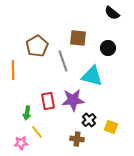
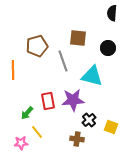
black semicircle: rotated 56 degrees clockwise
brown pentagon: rotated 15 degrees clockwise
green arrow: rotated 32 degrees clockwise
